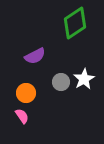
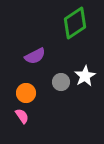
white star: moved 1 px right, 3 px up
